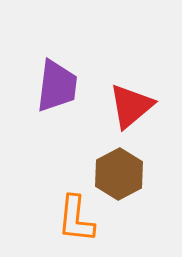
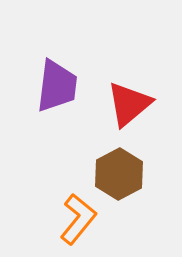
red triangle: moved 2 px left, 2 px up
orange L-shape: moved 2 px right; rotated 147 degrees counterclockwise
